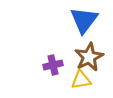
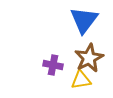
brown star: moved 1 px down
purple cross: rotated 24 degrees clockwise
